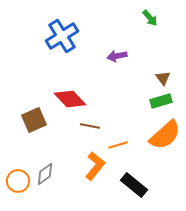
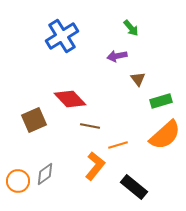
green arrow: moved 19 px left, 10 px down
brown triangle: moved 25 px left, 1 px down
black rectangle: moved 2 px down
